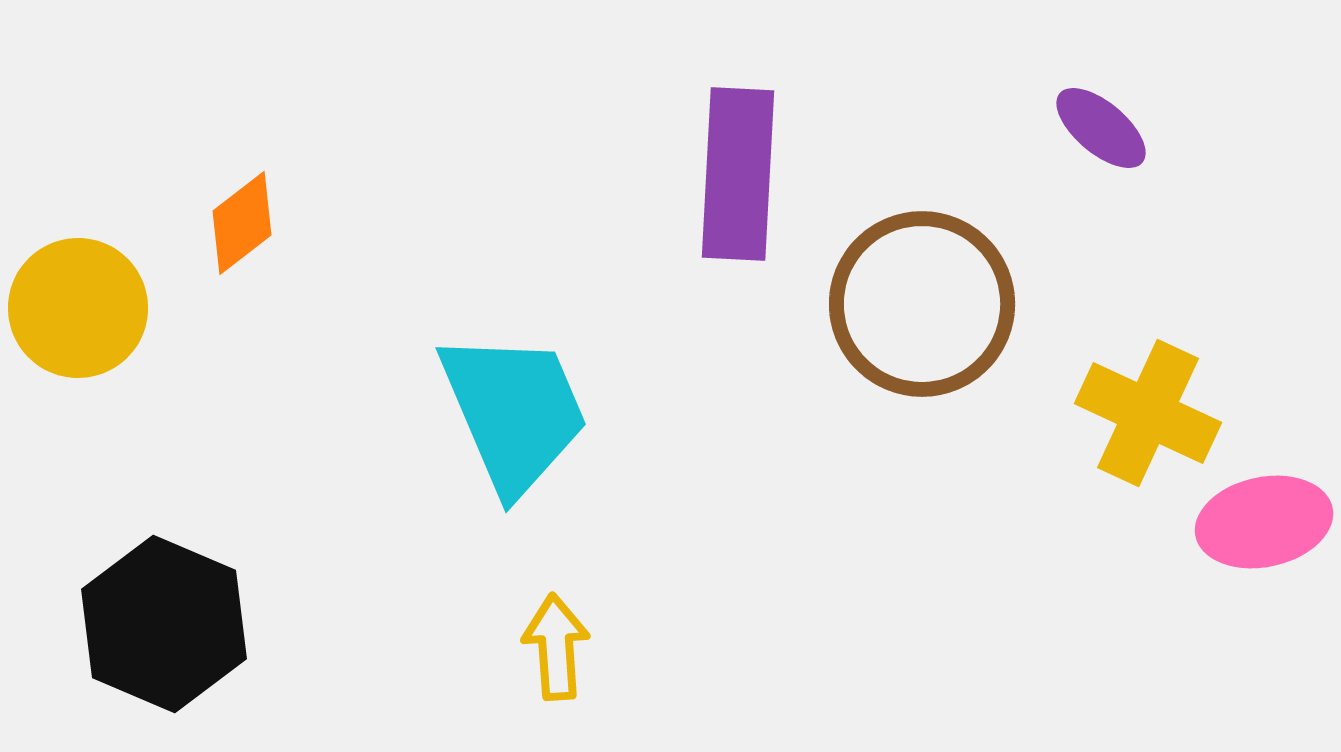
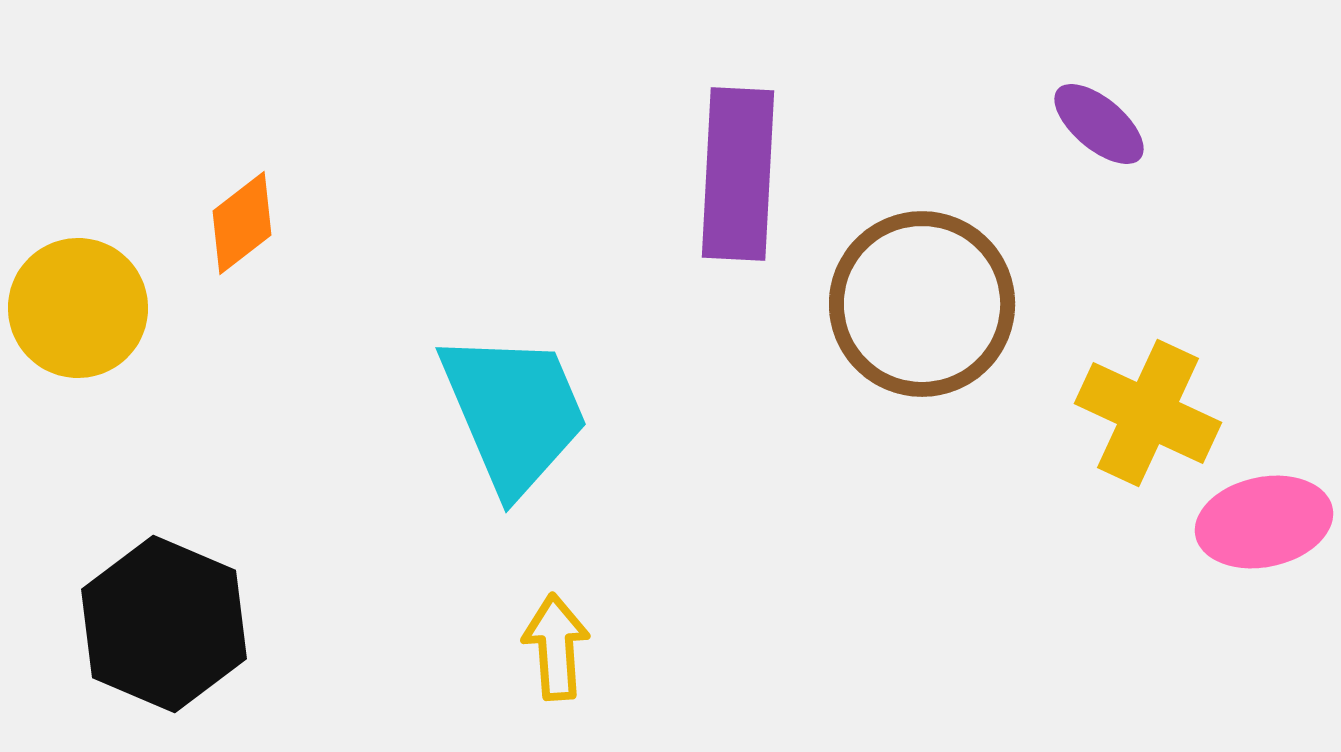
purple ellipse: moved 2 px left, 4 px up
